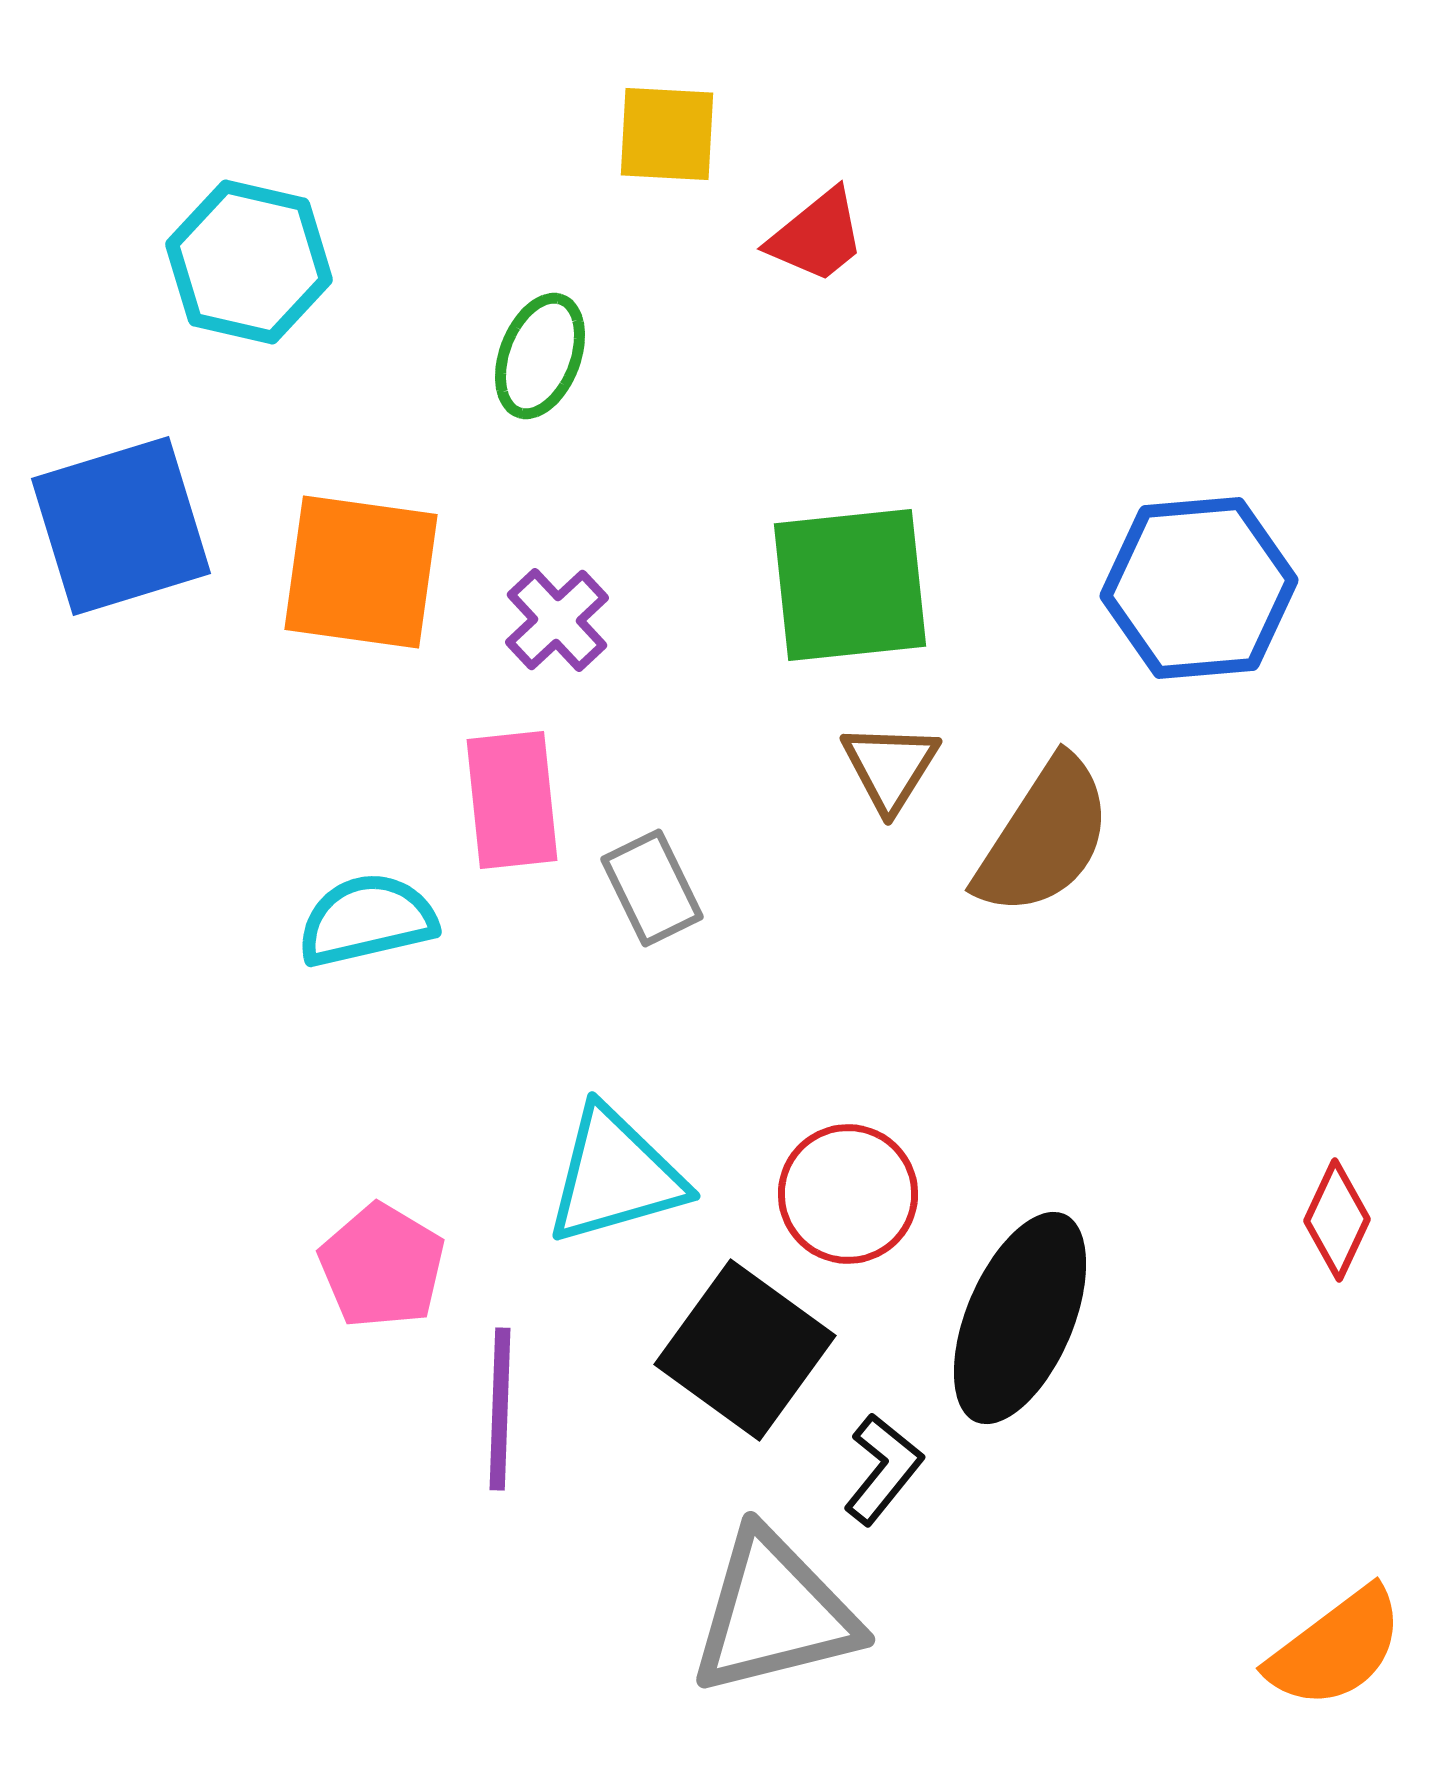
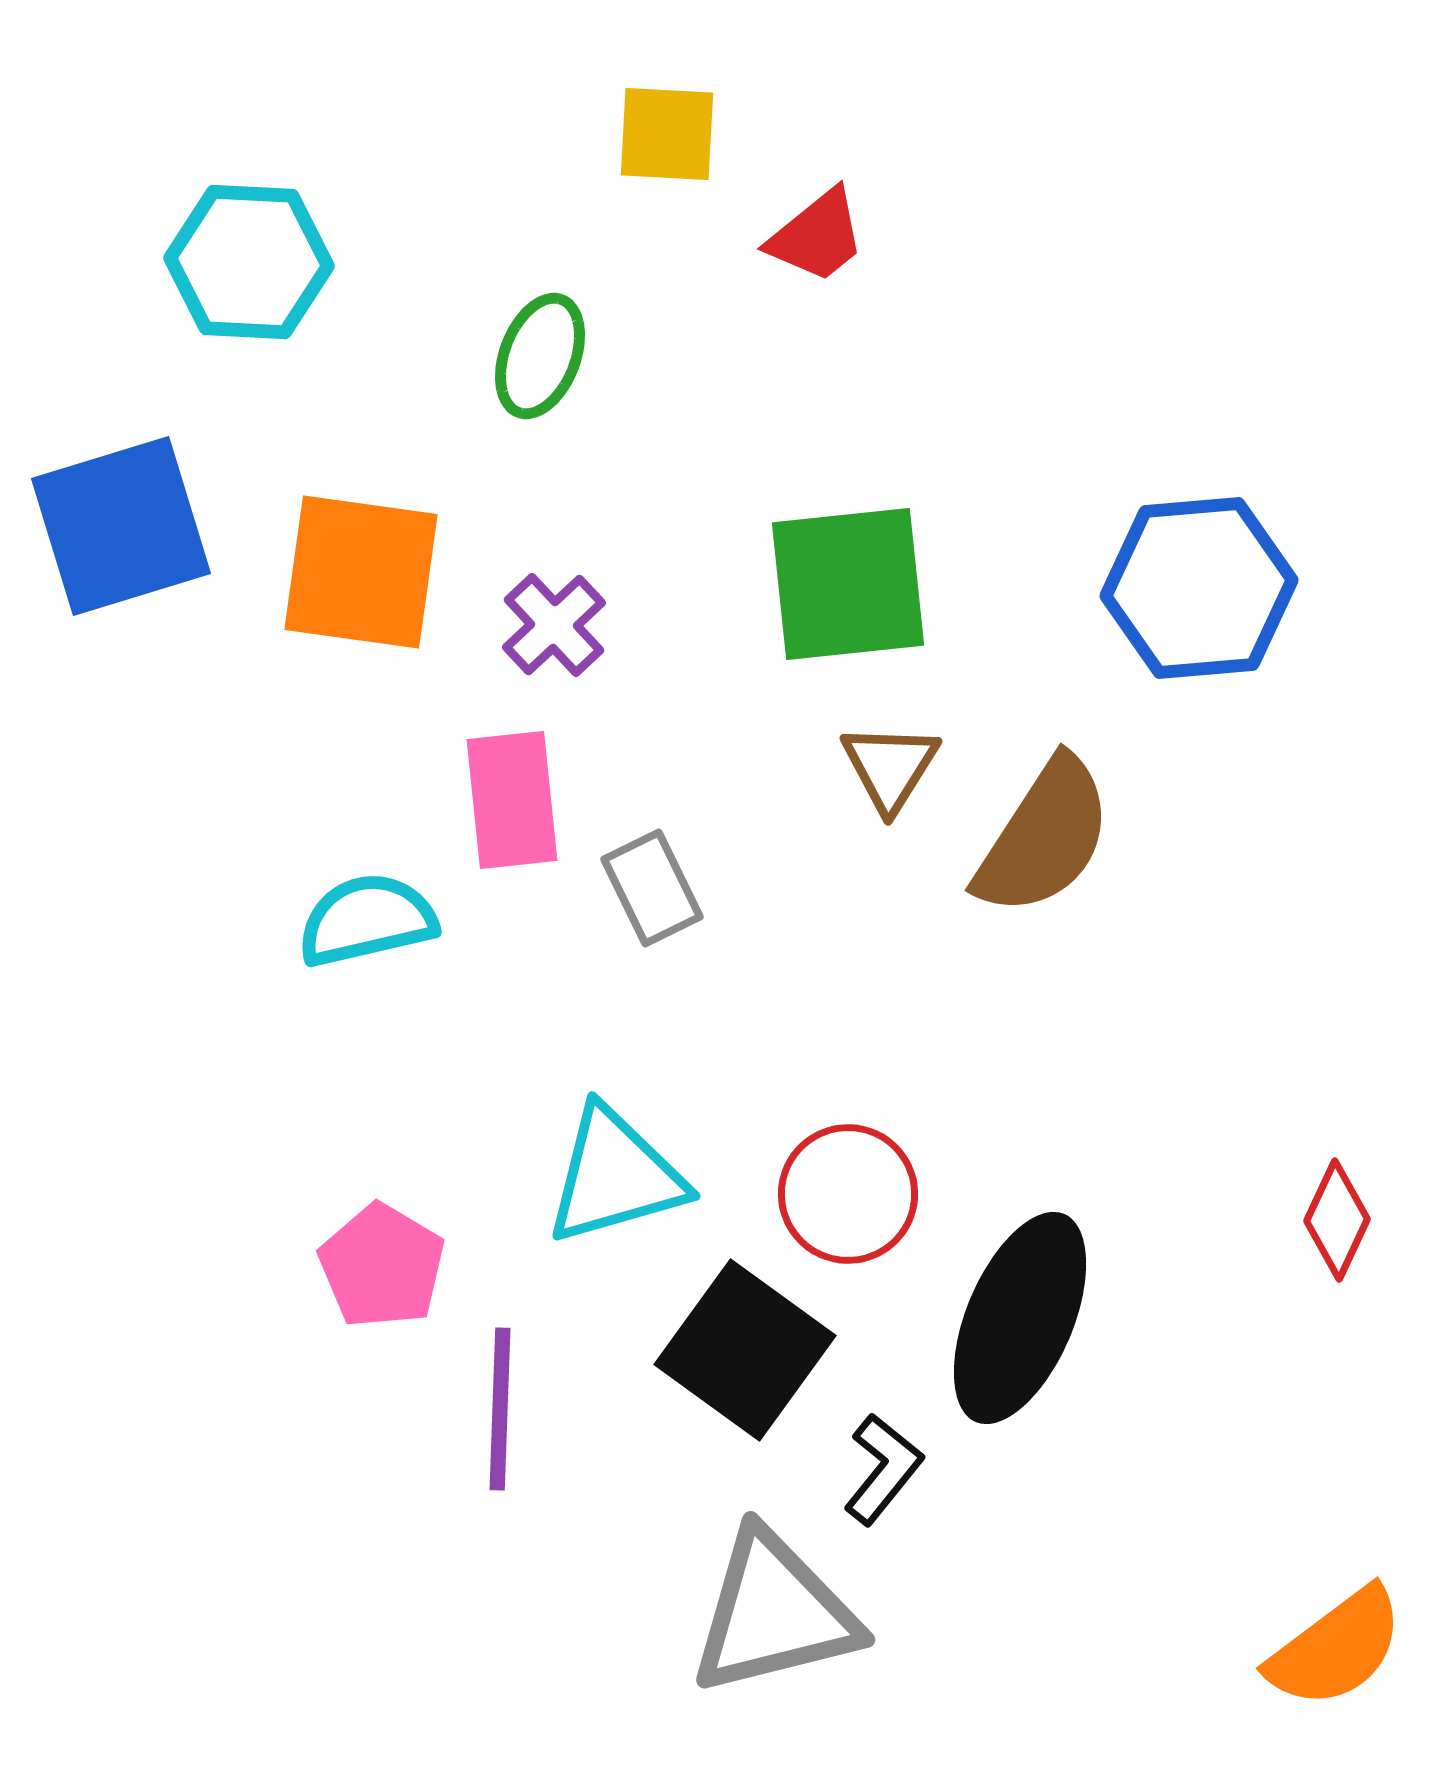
cyan hexagon: rotated 10 degrees counterclockwise
green square: moved 2 px left, 1 px up
purple cross: moved 3 px left, 5 px down
